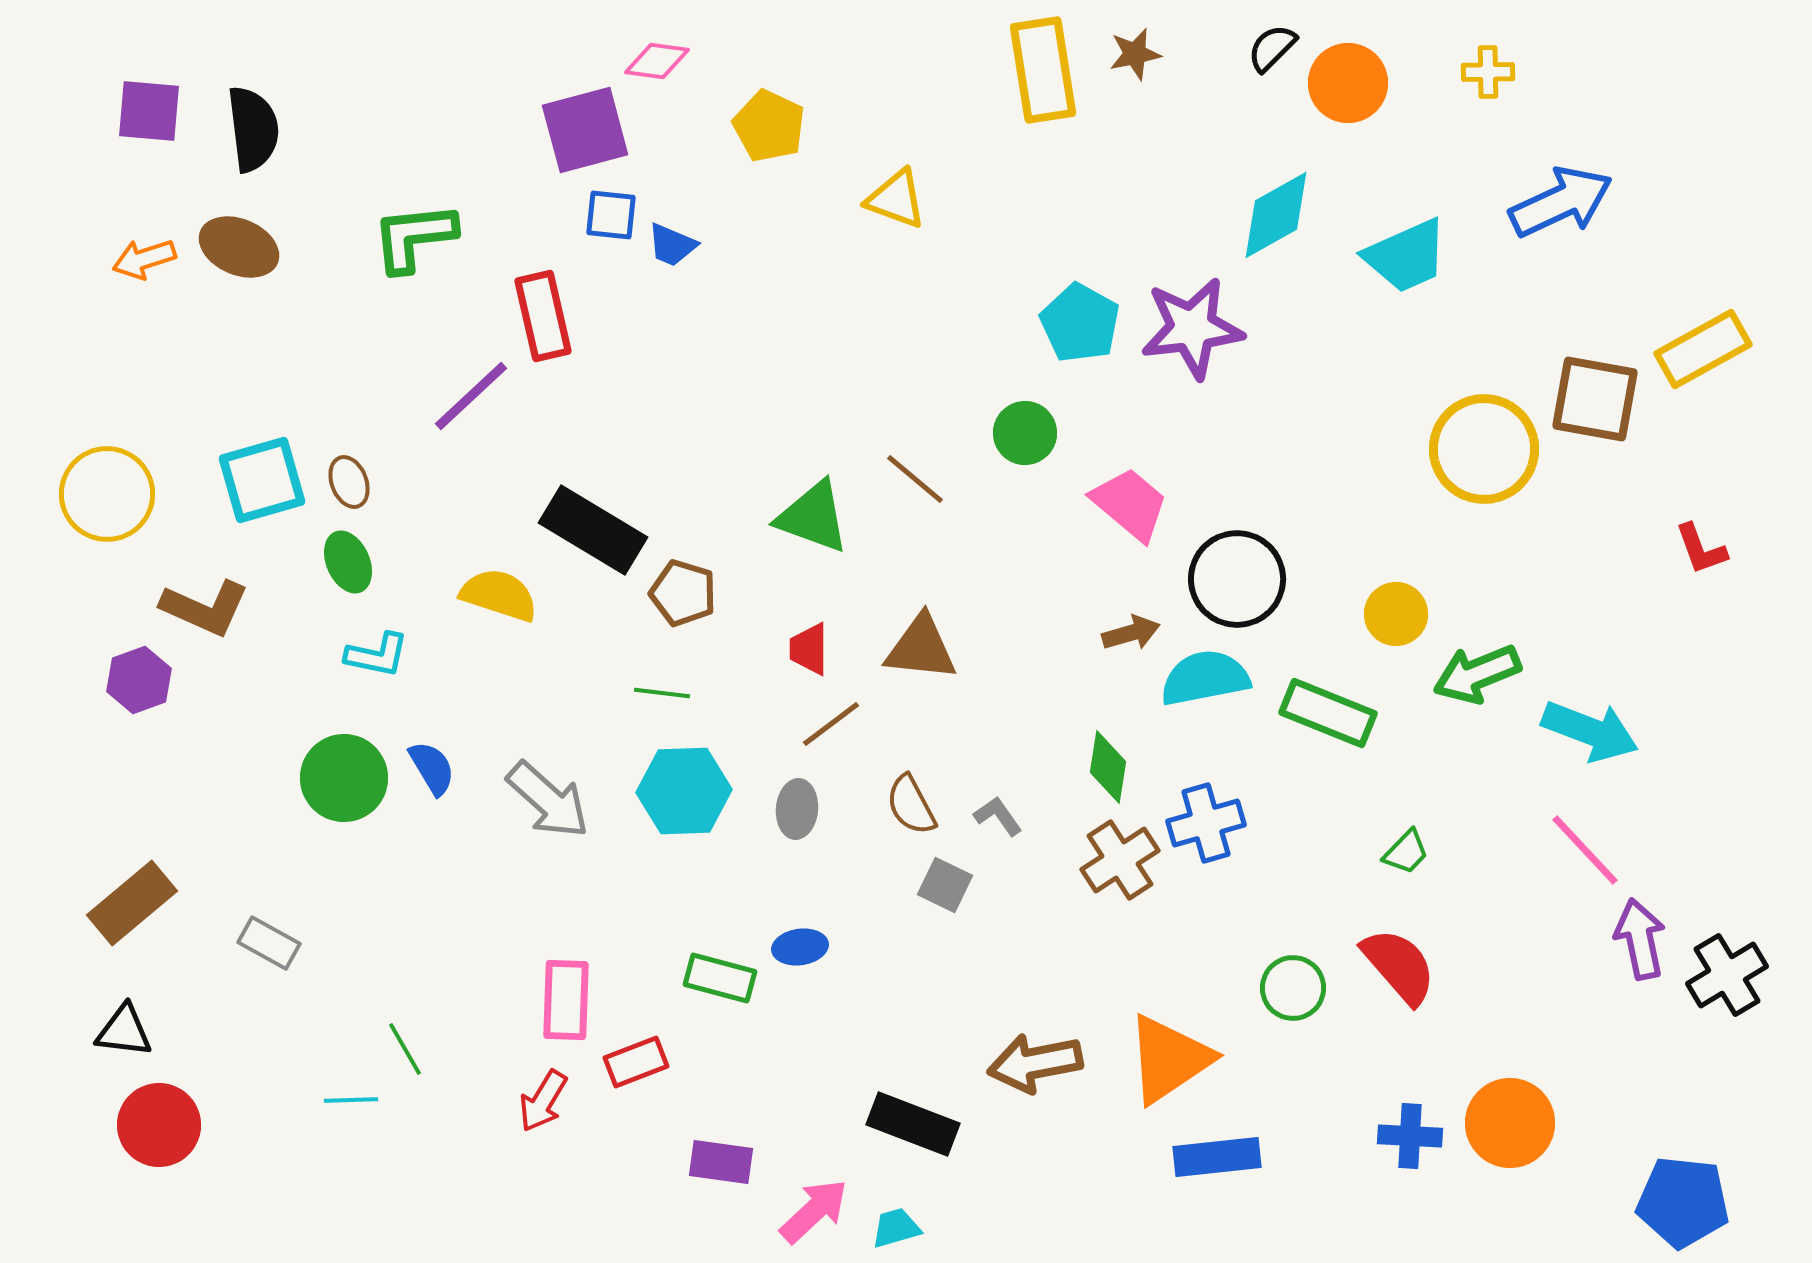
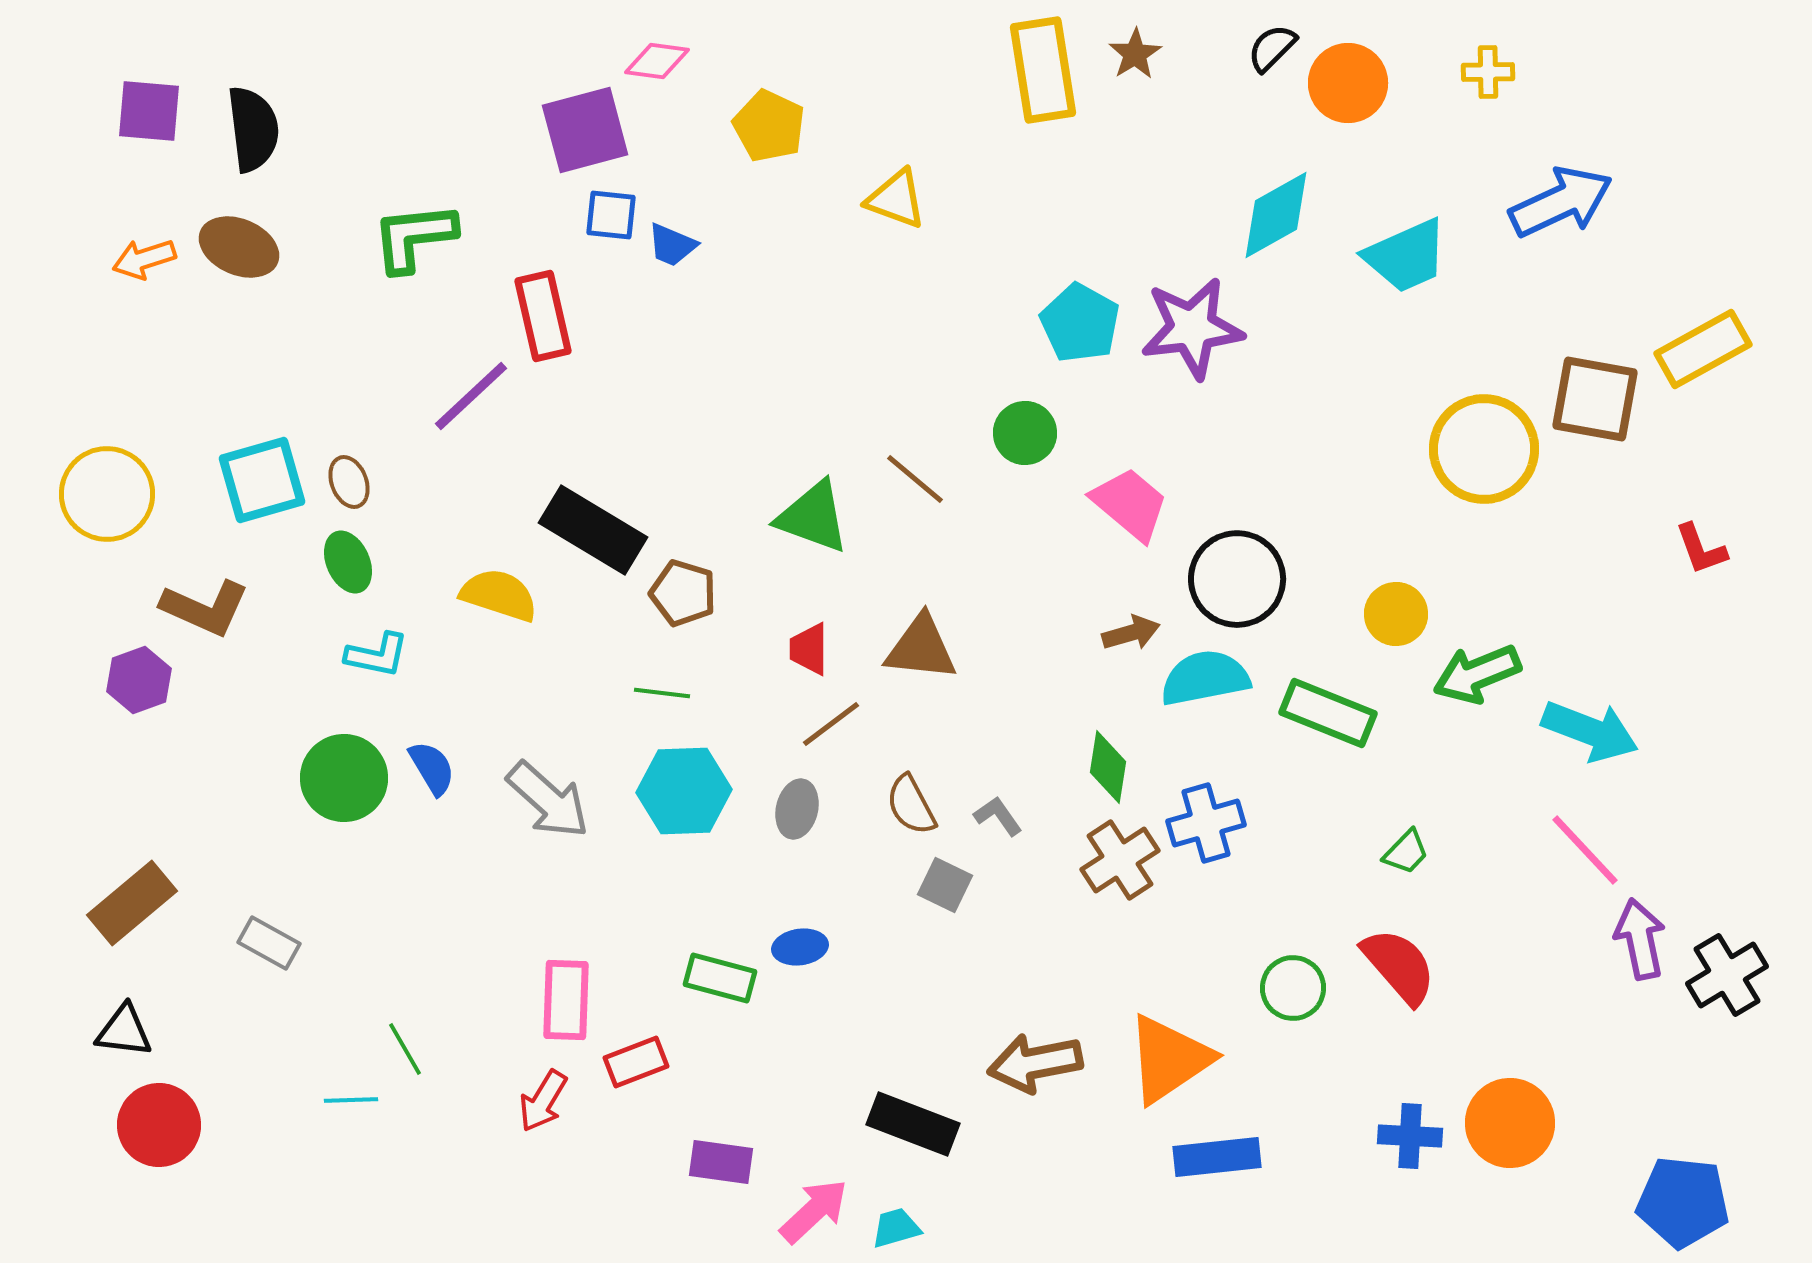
brown star at (1135, 54): rotated 20 degrees counterclockwise
gray ellipse at (797, 809): rotated 8 degrees clockwise
